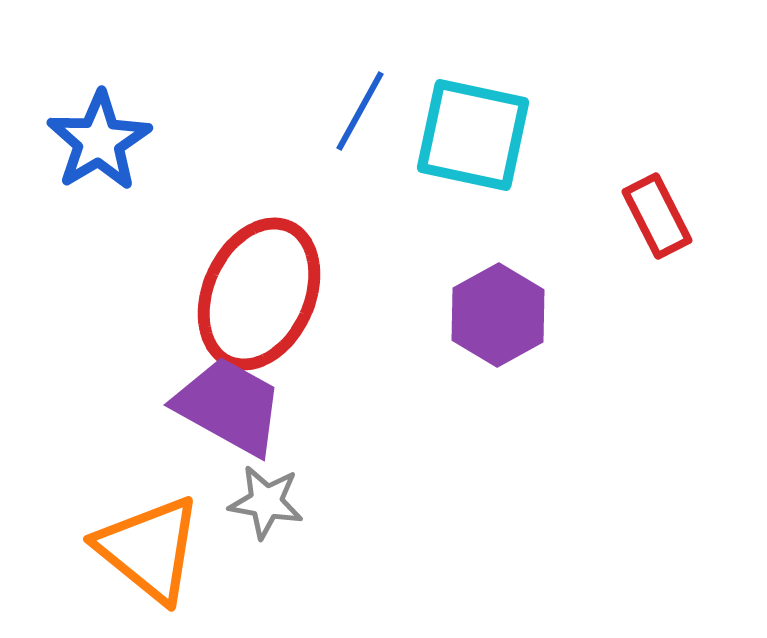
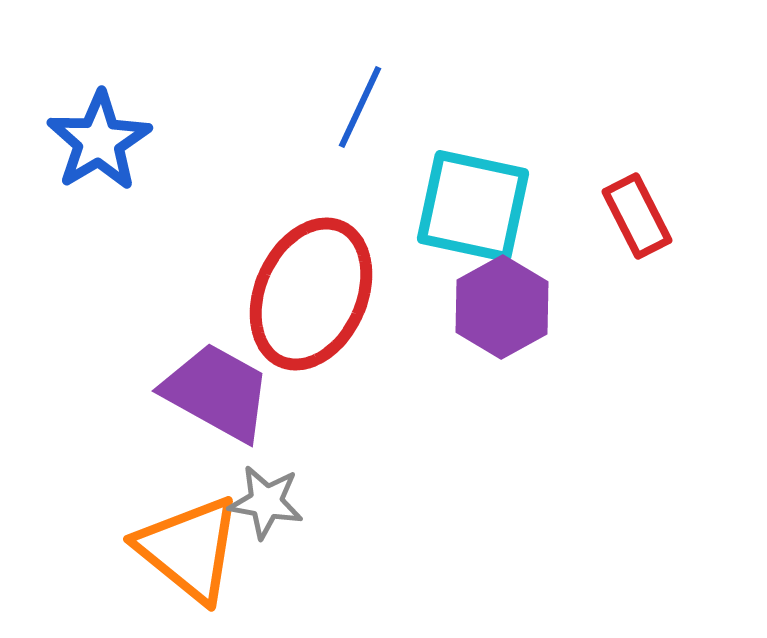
blue line: moved 4 px up; rotated 4 degrees counterclockwise
cyan square: moved 71 px down
red rectangle: moved 20 px left
red ellipse: moved 52 px right
purple hexagon: moved 4 px right, 8 px up
purple trapezoid: moved 12 px left, 14 px up
orange triangle: moved 40 px right
